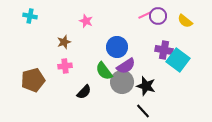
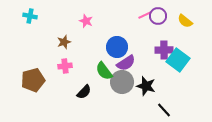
purple cross: rotated 12 degrees counterclockwise
purple semicircle: moved 3 px up
black line: moved 21 px right, 1 px up
